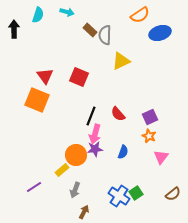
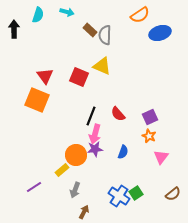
yellow triangle: moved 19 px left, 5 px down; rotated 48 degrees clockwise
